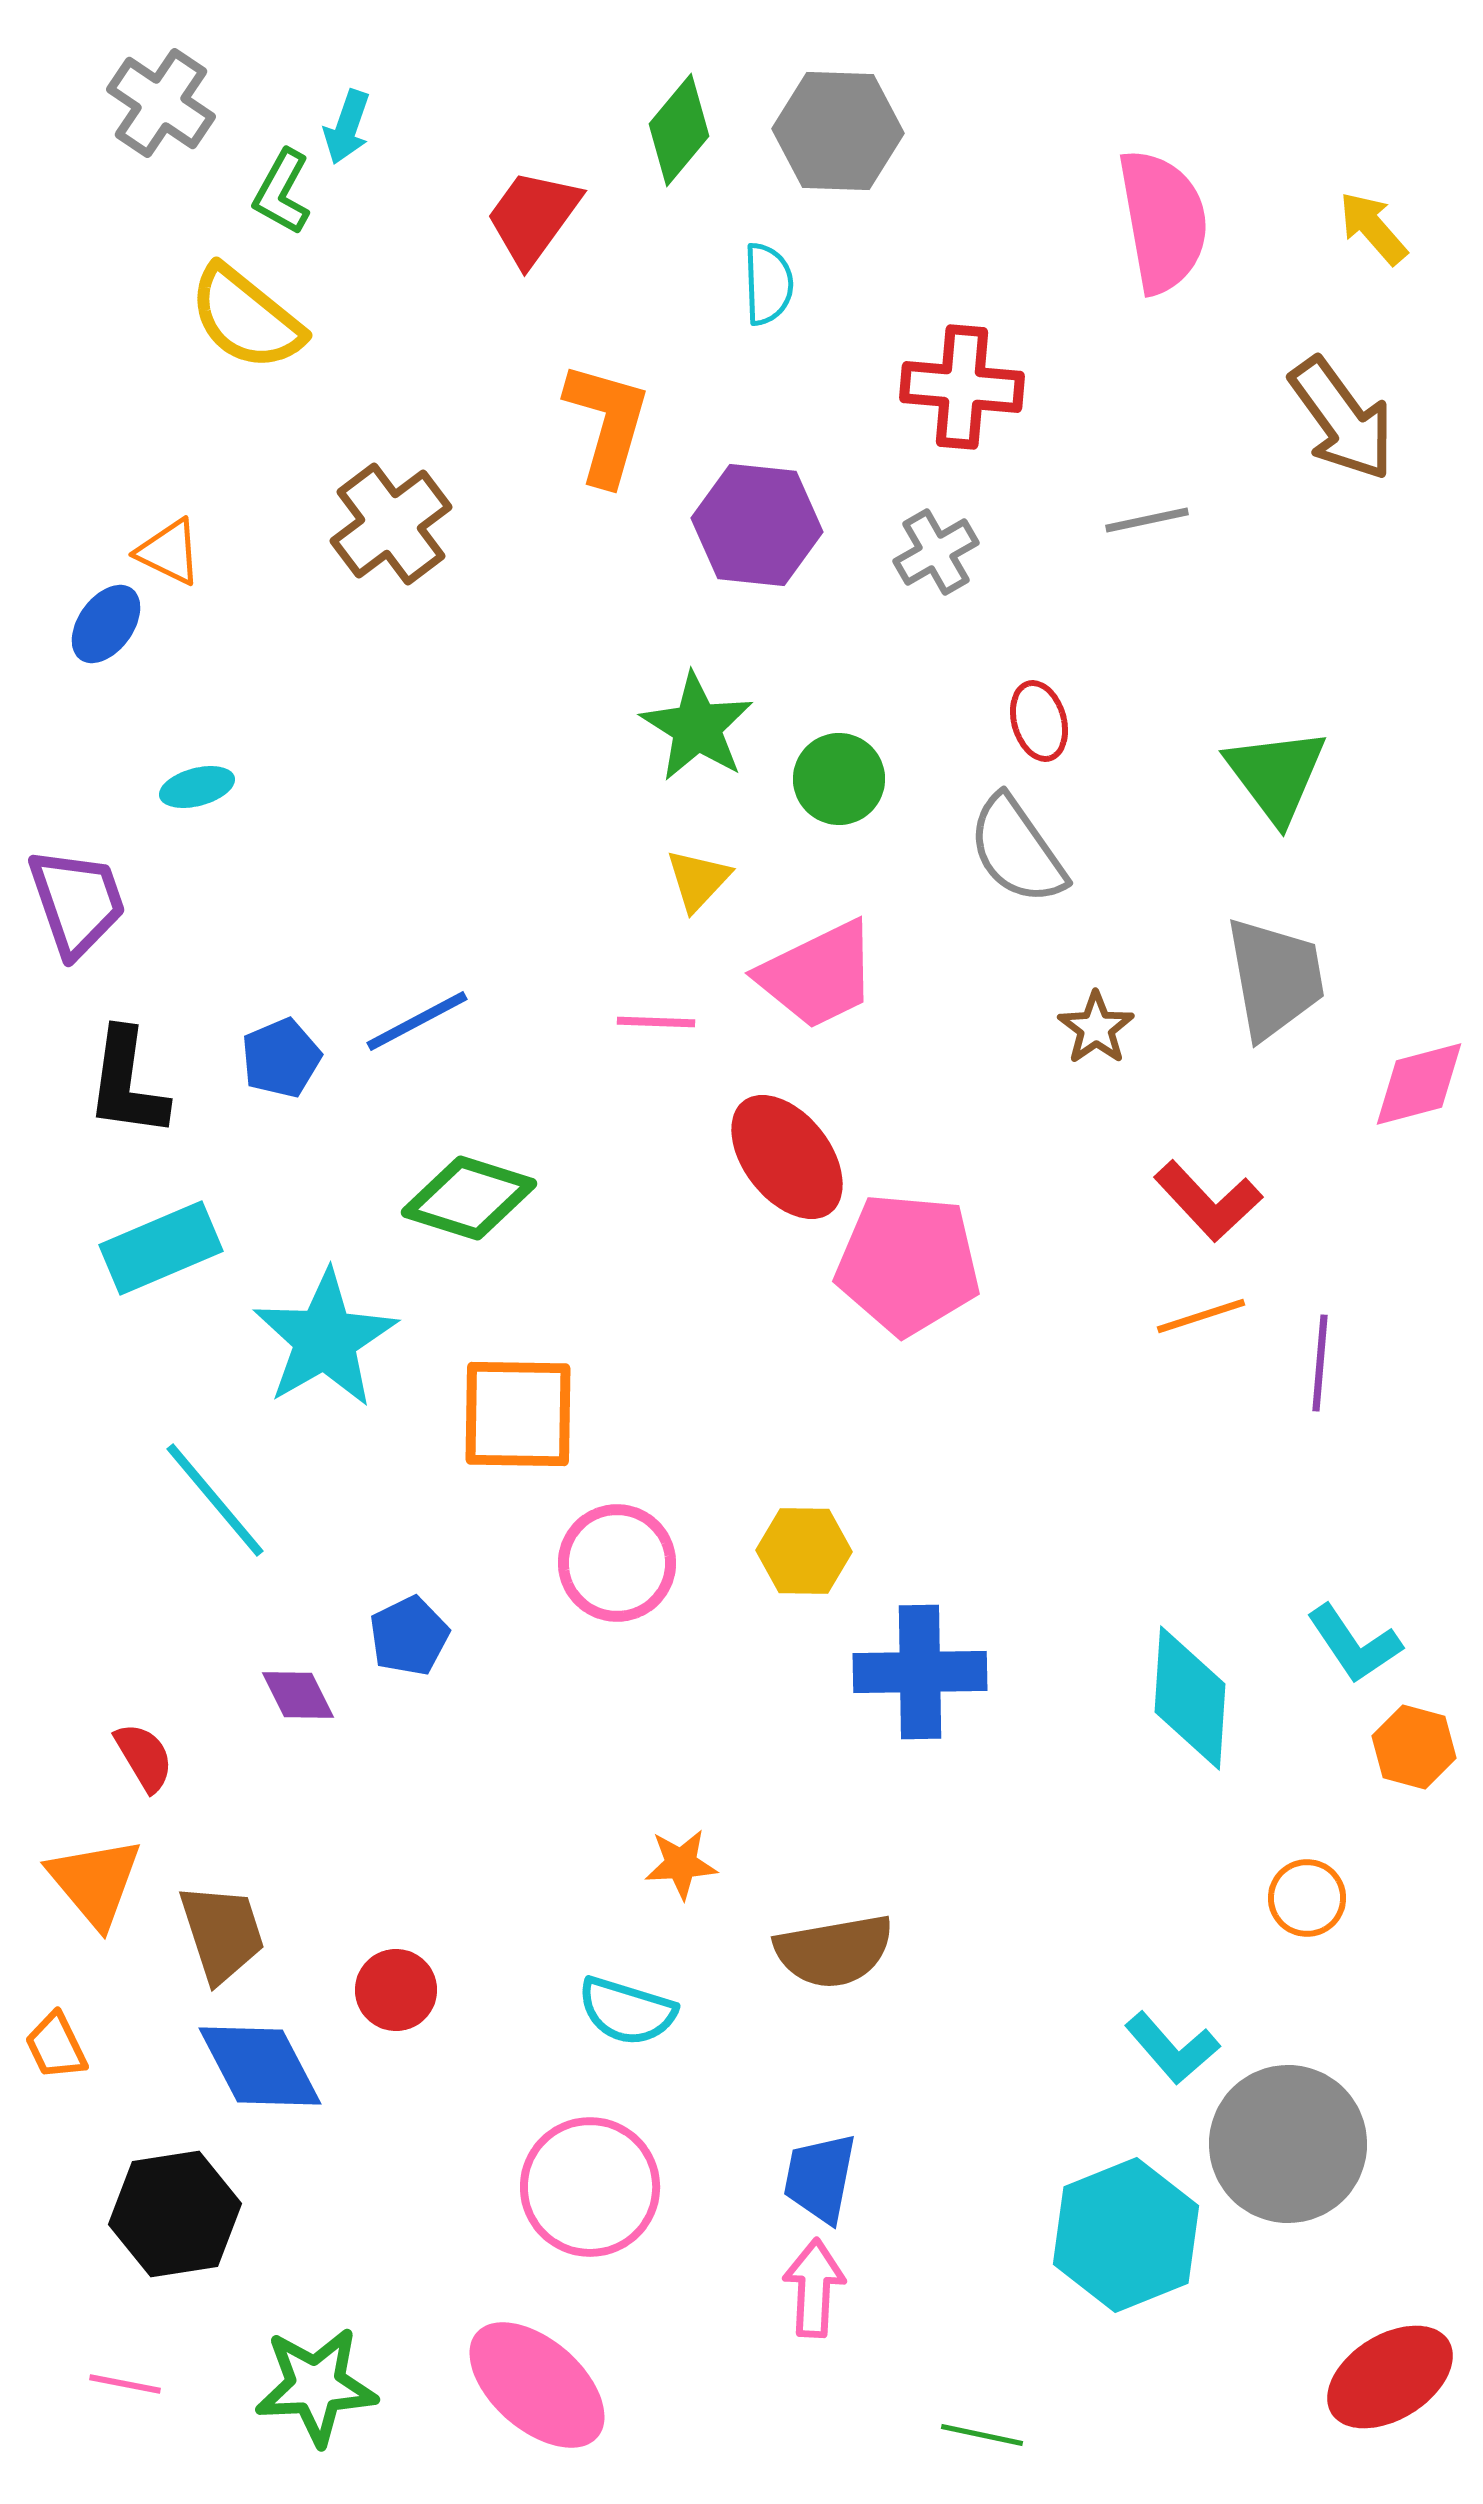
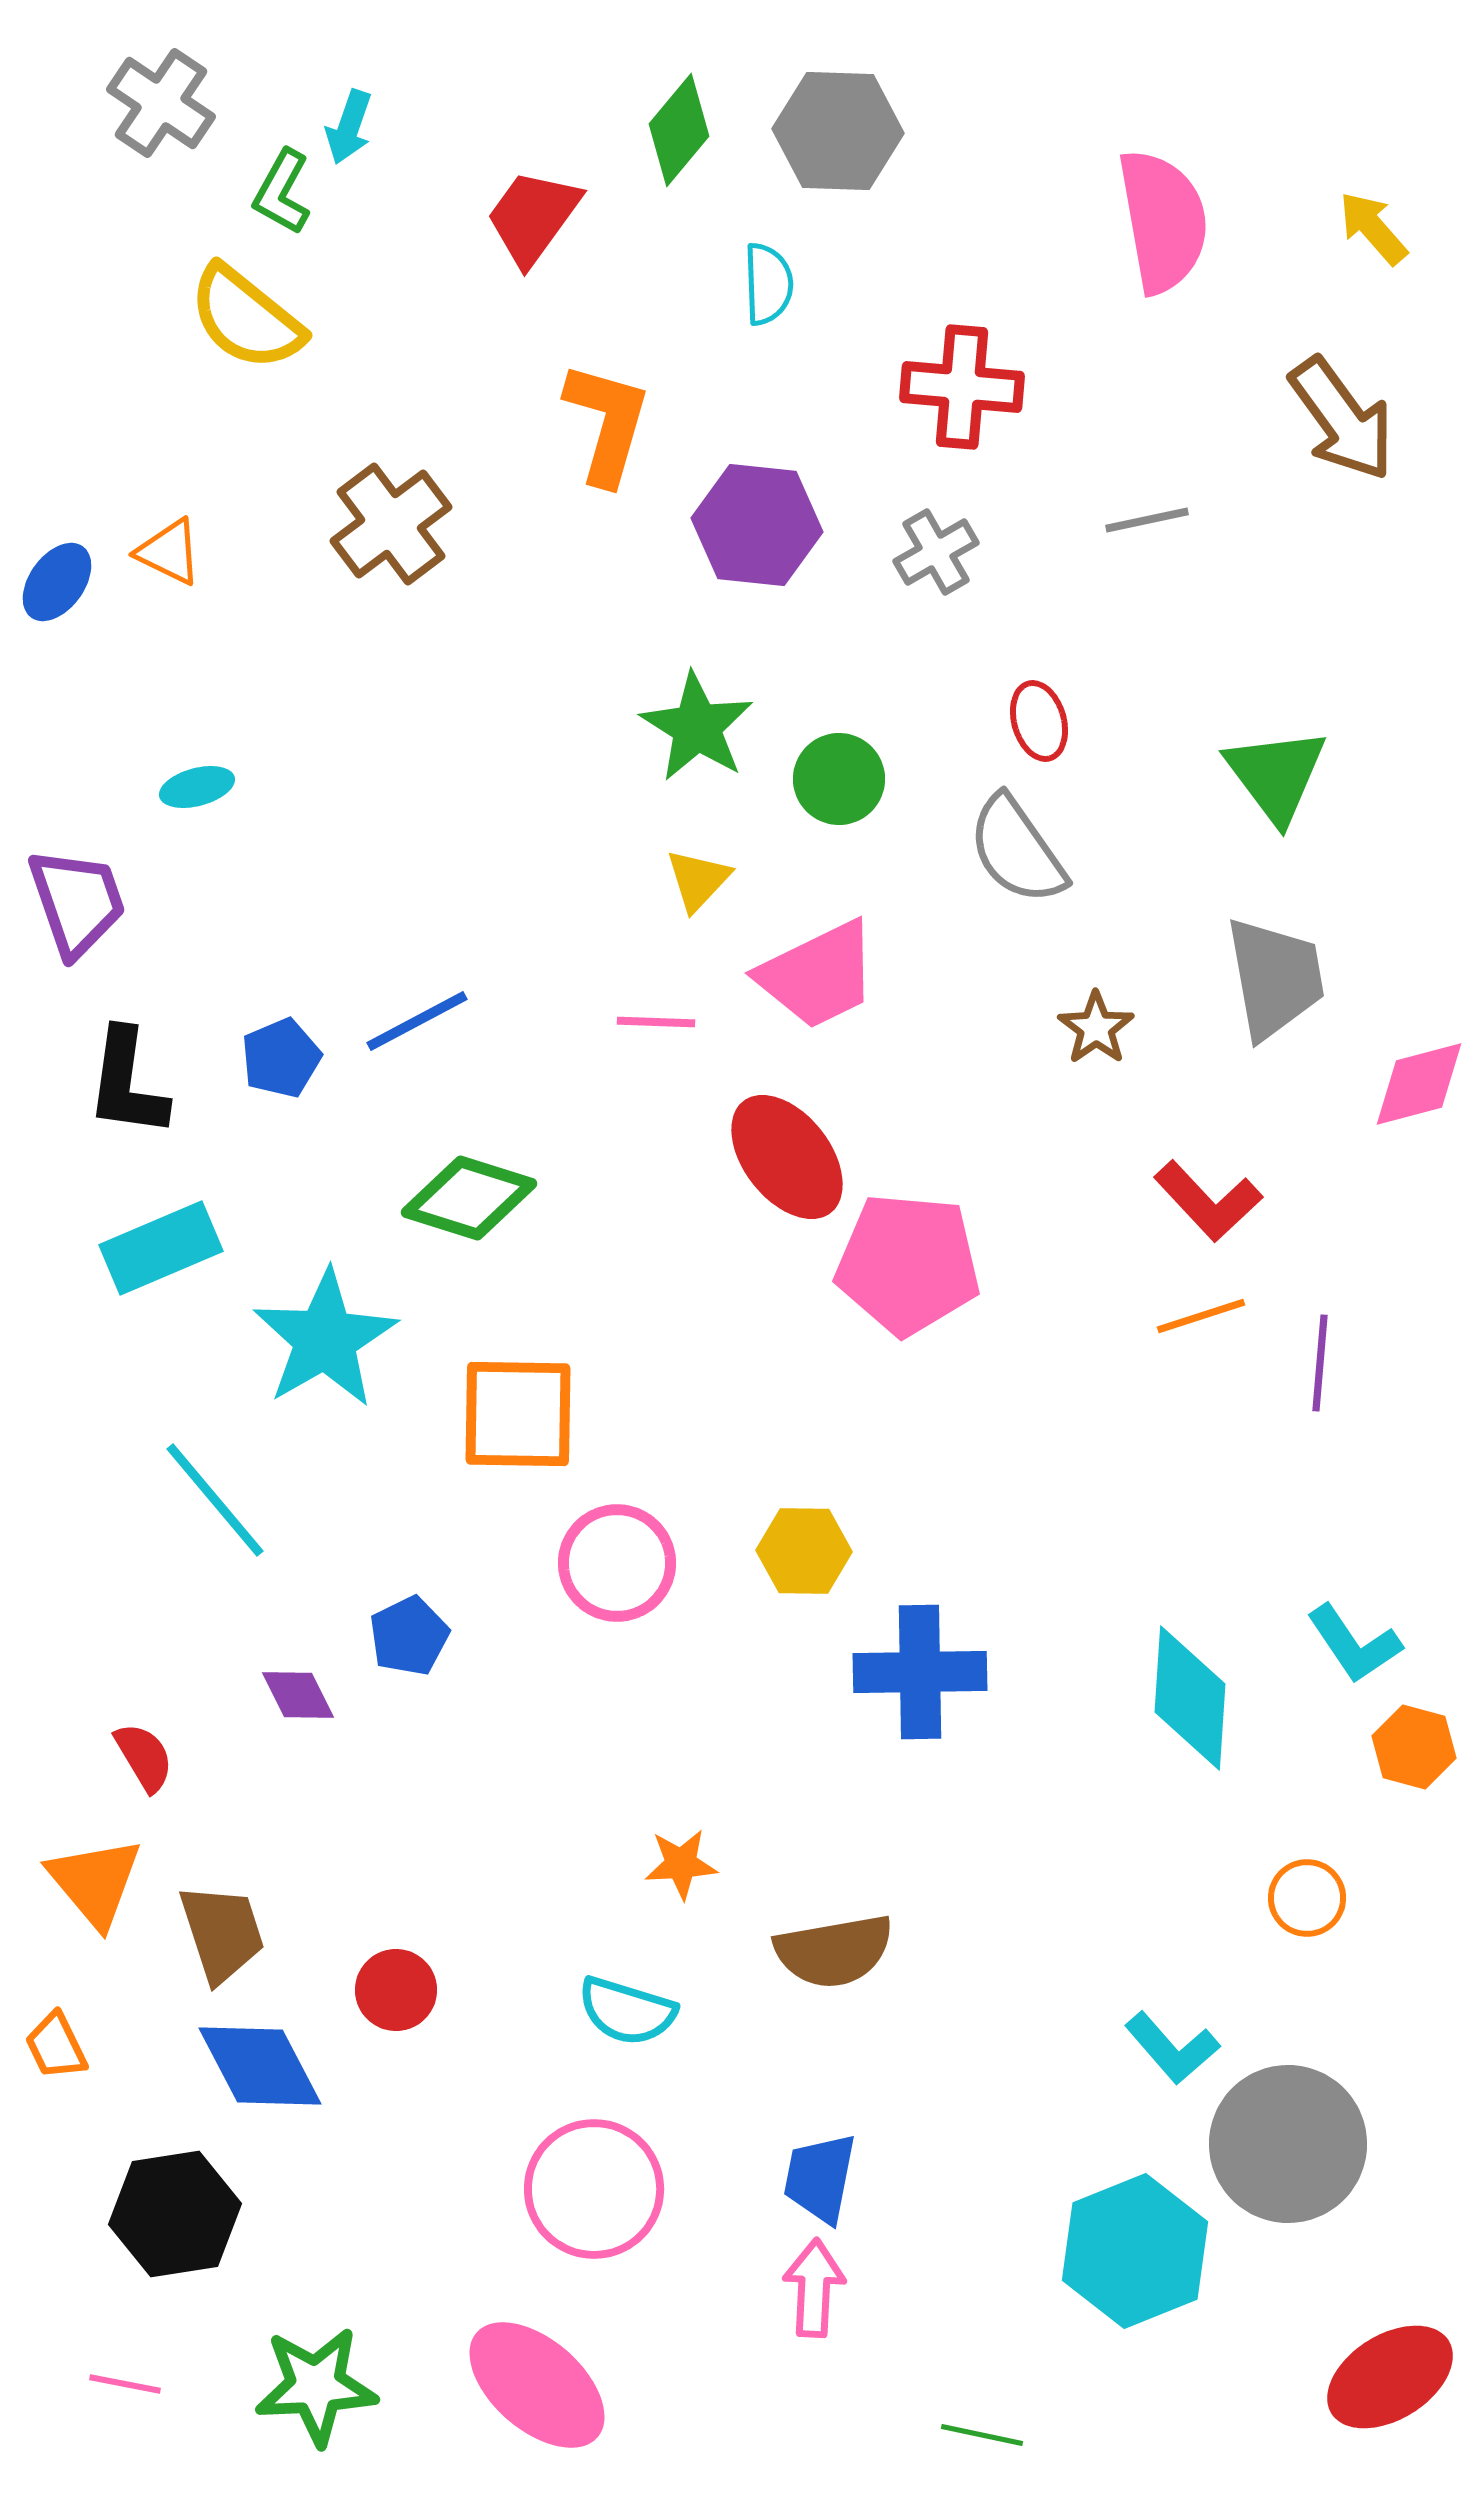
cyan arrow at (347, 127): moved 2 px right
blue ellipse at (106, 624): moved 49 px left, 42 px up
pink circle at (590, 2187): moved 4 px right, 2 px down
cyan hexagon at (1126, 2235): moved 9 px right, 16 px down
